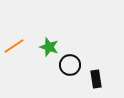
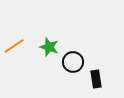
black circle: moved 3 px right, 3 px up
